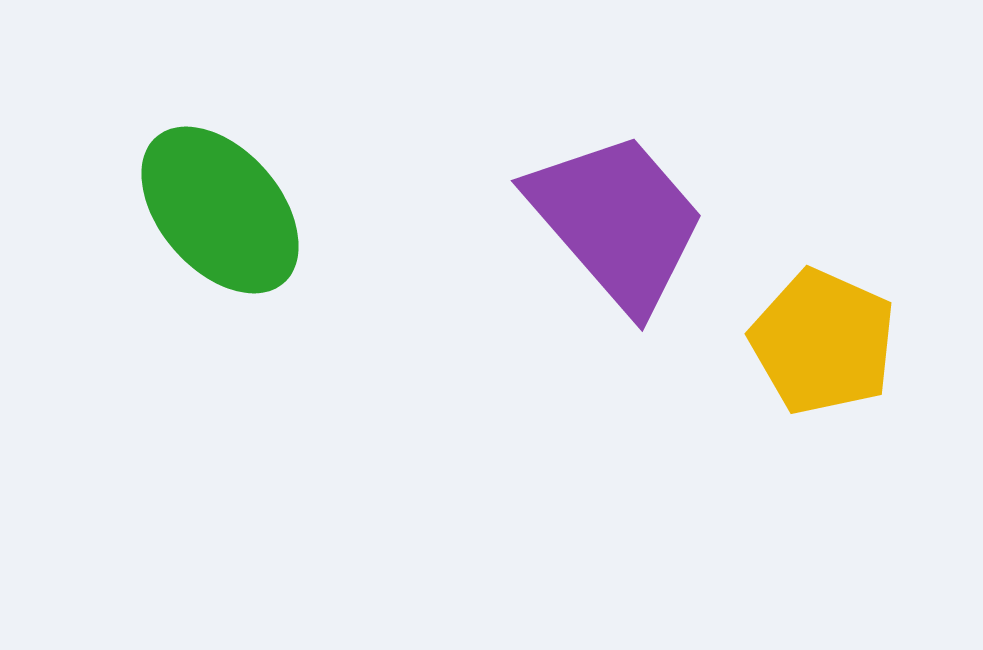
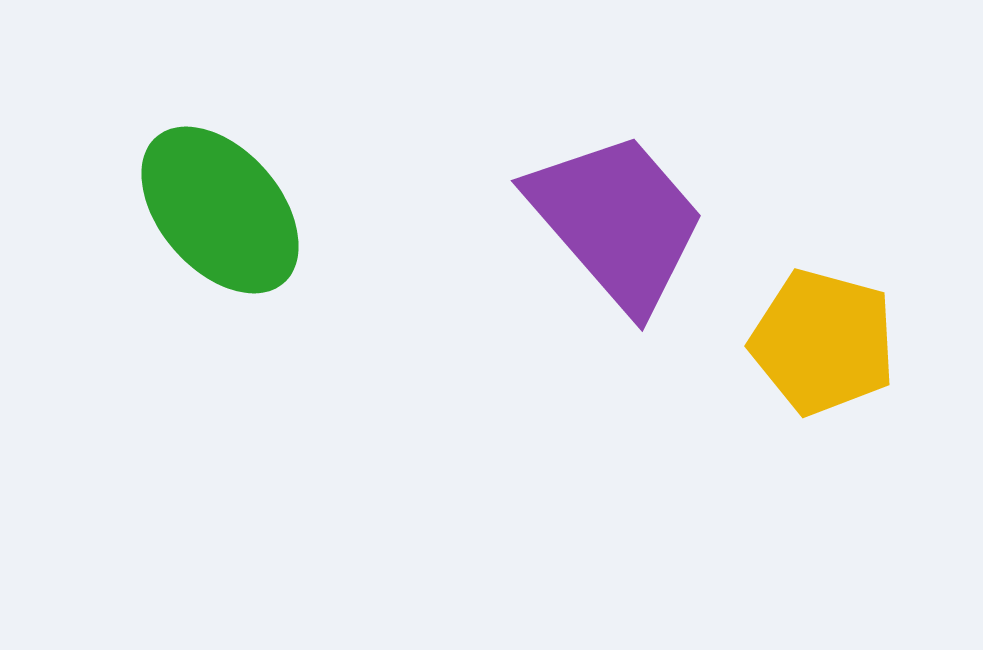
yellow pentagon: rotated 9 degrees counterclockwise
